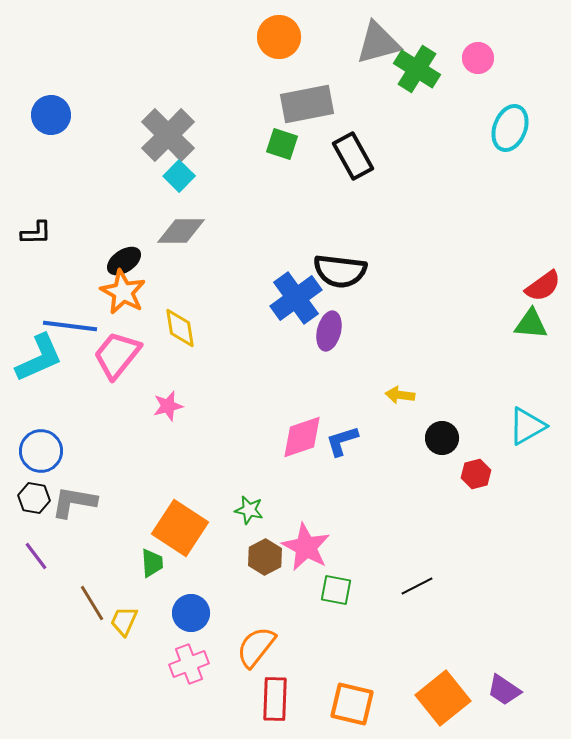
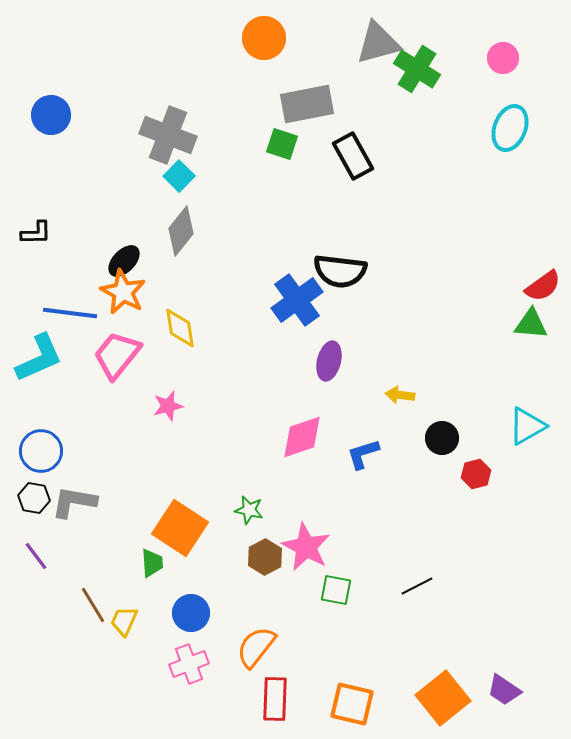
orange circle at (279, 37): moved 15 px left, 1 px down
pink circle at (478, 58): moved 25 px right
gray cross at (168, 135): rotated 24 degrees counterclockwise
gray diamond at (181, 231): rotated 51 degrees counterclockwise
black ellipse at (124, 261): rotated 12 degrees counterclockwise
blue cross at (296, 298): moved 1 px right, 2 px down
blue line at (70, 326): moved 13 px up
purple ellipse at (329, 331): moved 30 px down
blue L-shape at (342, 441): moved 21 px right, 13 px down
brown line at (92, 603): moved 1 px right, 2 px down
